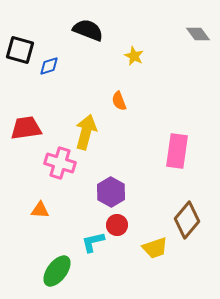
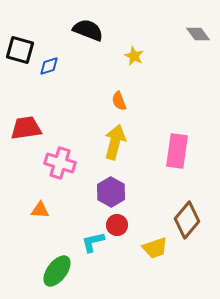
yellow arrow: moved 29 px right, 10 px down
